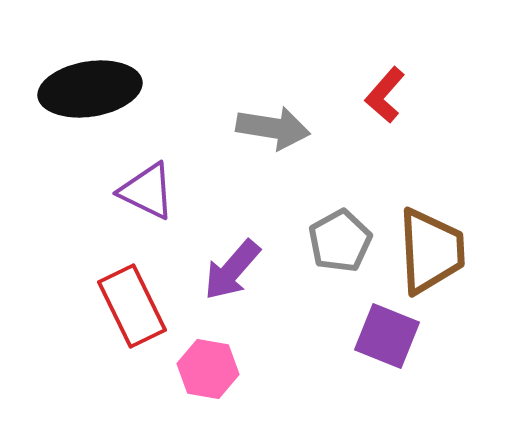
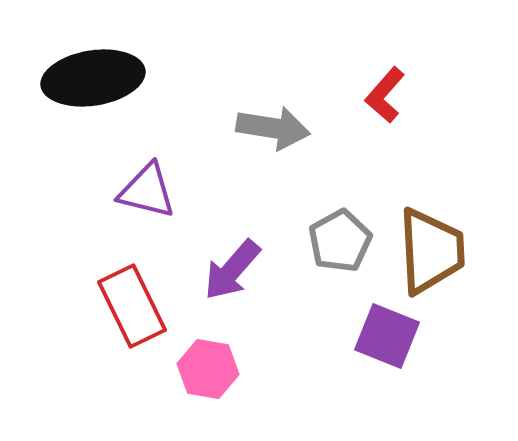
black ellipse: moved 3 px right, 11 px up
purple triangle: rotated 12 degrees counterclockwise
